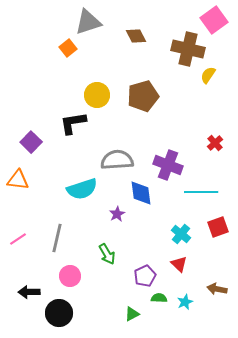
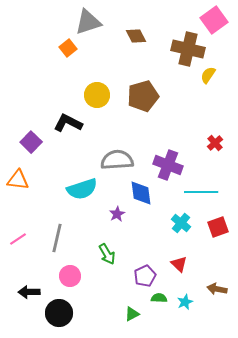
black L-shape: moved 5 px left; rotated 36 degrees clockwise
cyan cross: moved 11 px up
